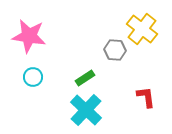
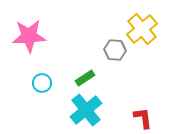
yellow cross: rotated 12 degrees clockwise
pink star: rotated 12 degrees counterclockwise
cyan circle: moved 9 px right, 6 px down
red L-shape: moved 3 px left, 21 px down
cyan cross: rotated 8 degrees clockwise
